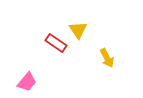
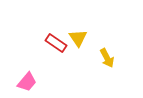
yellow triangle: moved 8 px down
